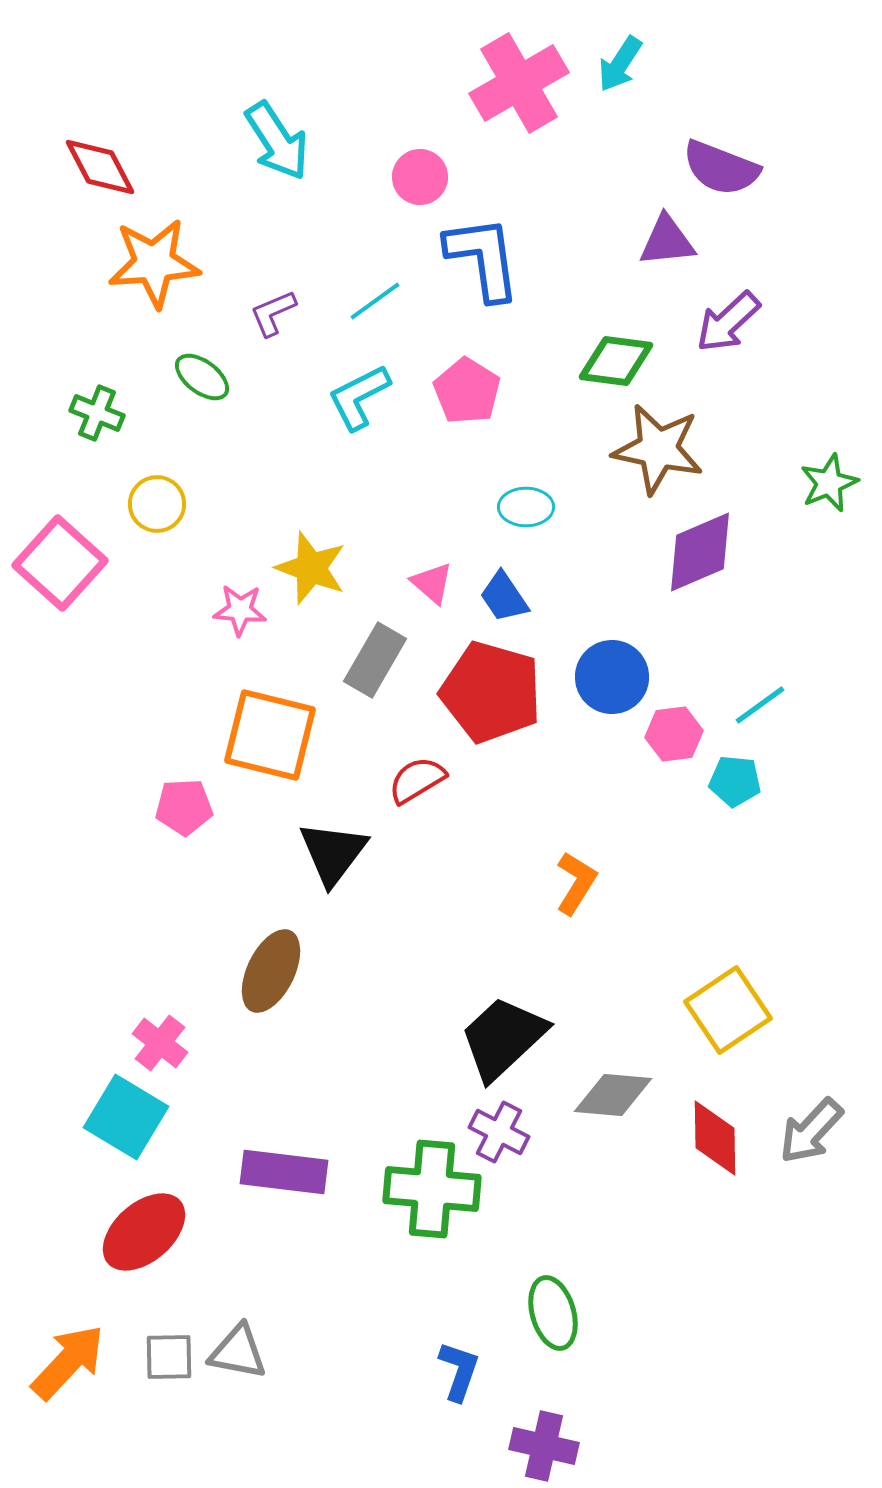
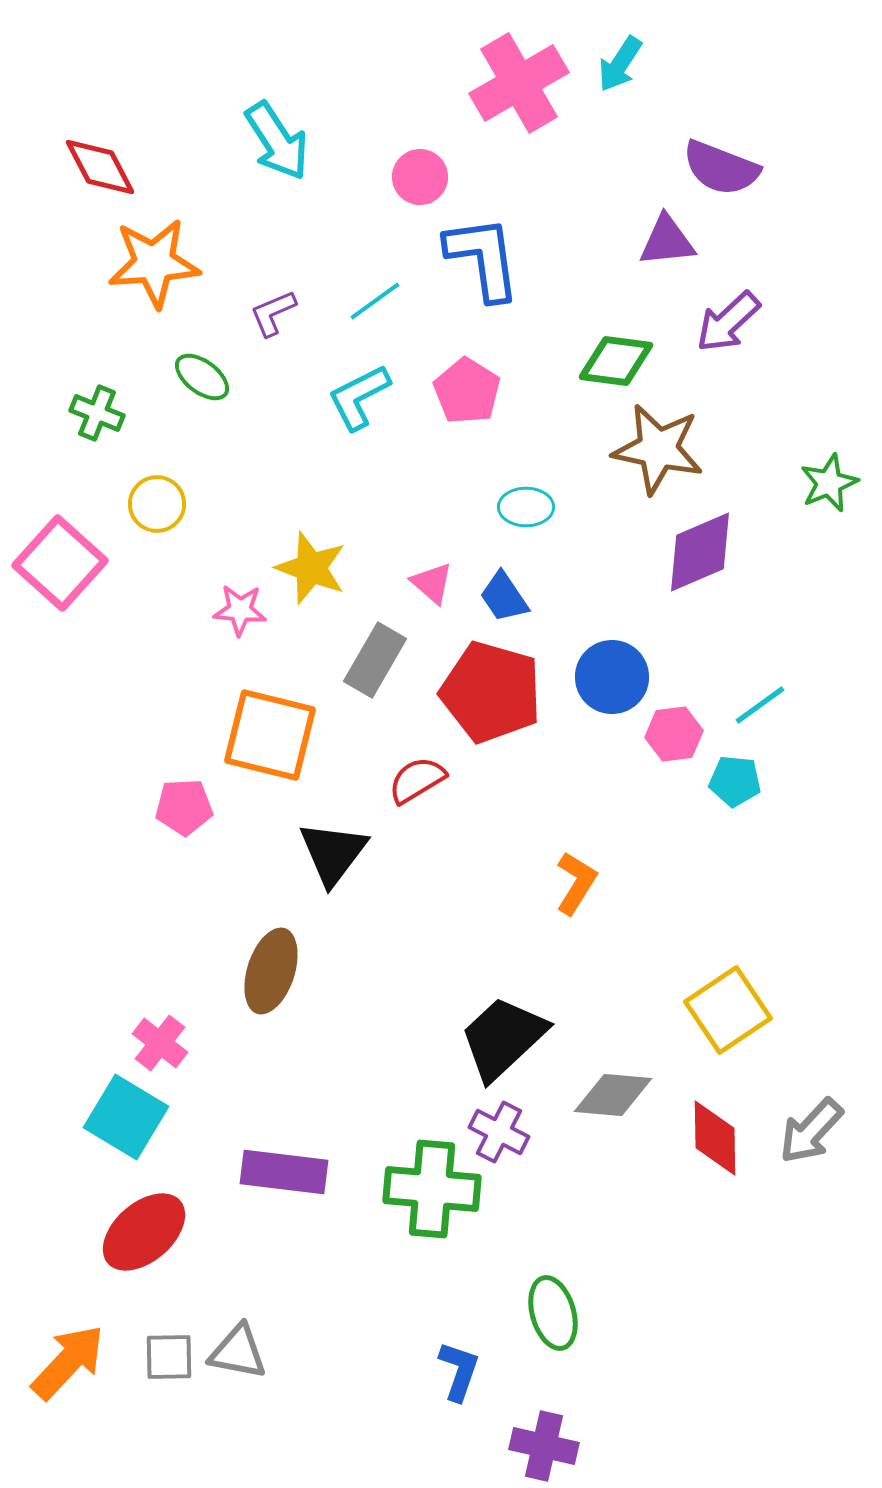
brown ellipse at (271, 971): rotated 8 degrees counterclockwise
